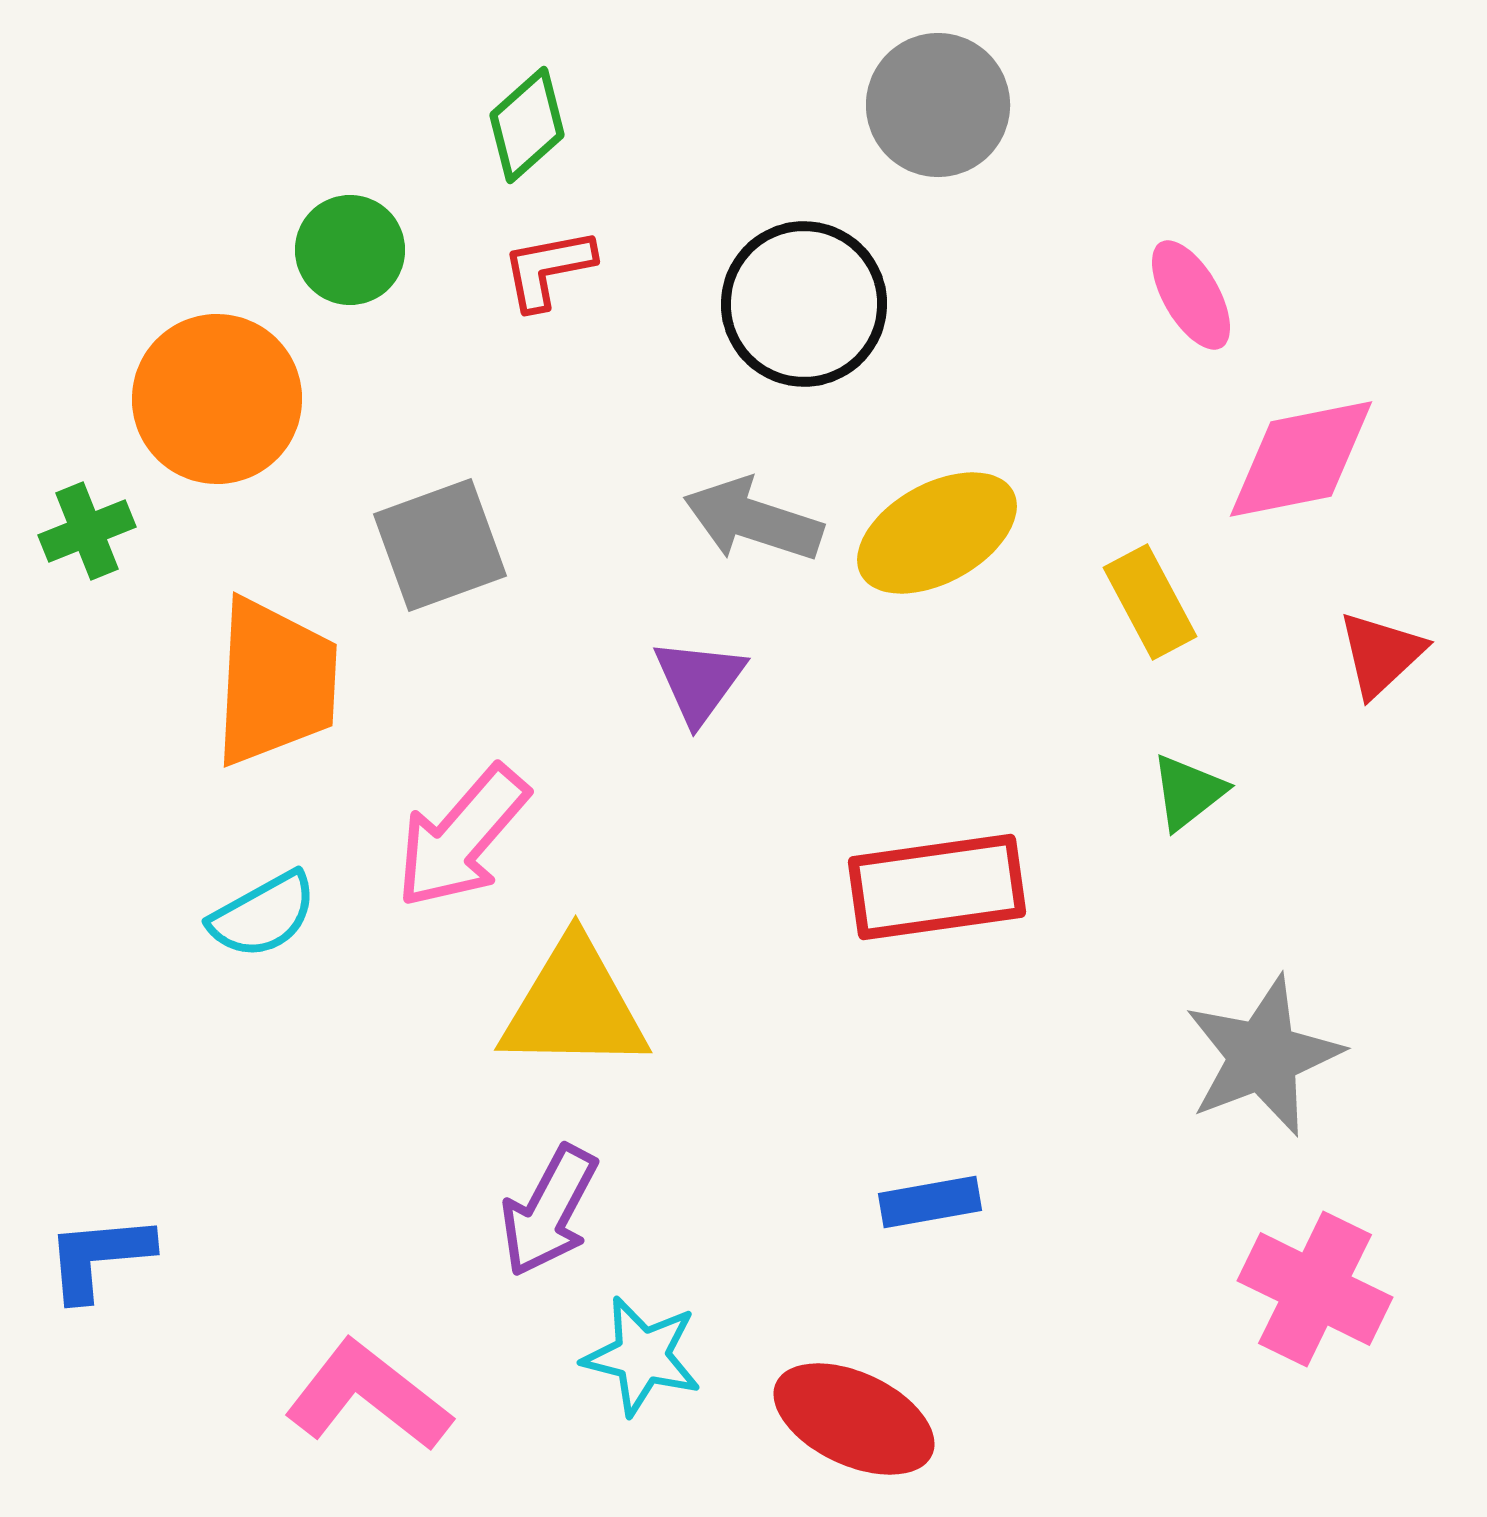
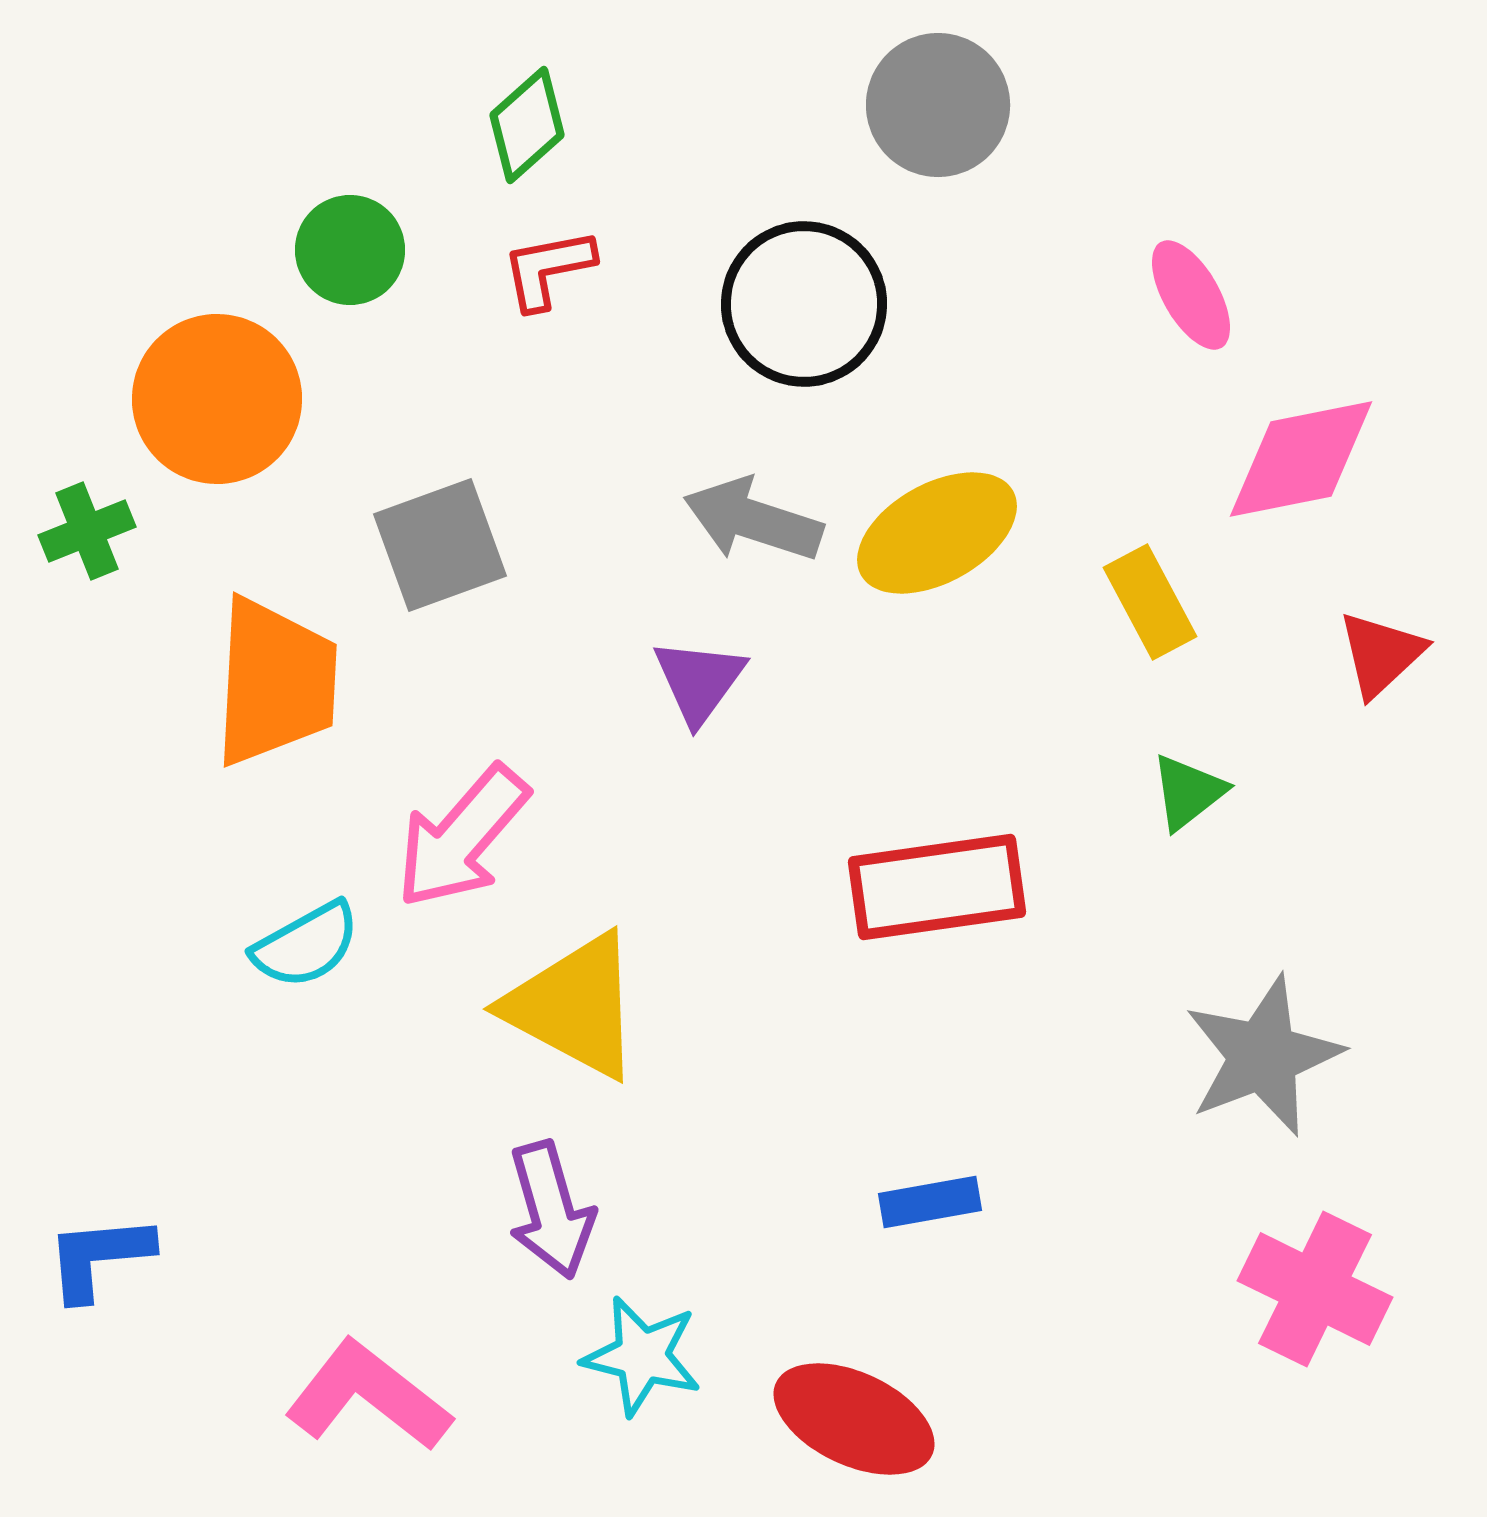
cyan semicircle: moved 43 px right, 30 px down
yellow triangle: rotated 27 degrees clockwise
purple arrow: moved 2 px right, 1 px up; rotated 44 degrees counterclockwise
